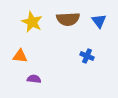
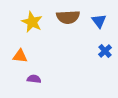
brown semicircle: moved 2 px up
blue cross: moved 18 px right, 5 px up; rotated 24 degrees clockwise
